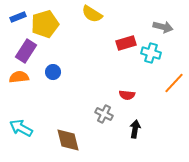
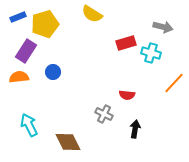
cyan arrow: moved 8 px right, 3 px up; rotated 35 degrees clockwise
brown diamond: moved 2 px down; rotated 12 degrees counterclockwise
